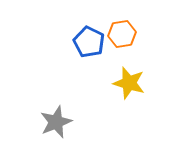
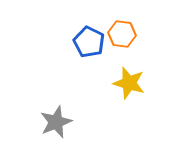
orange hexagon: rotated 16 degrees clockwise
